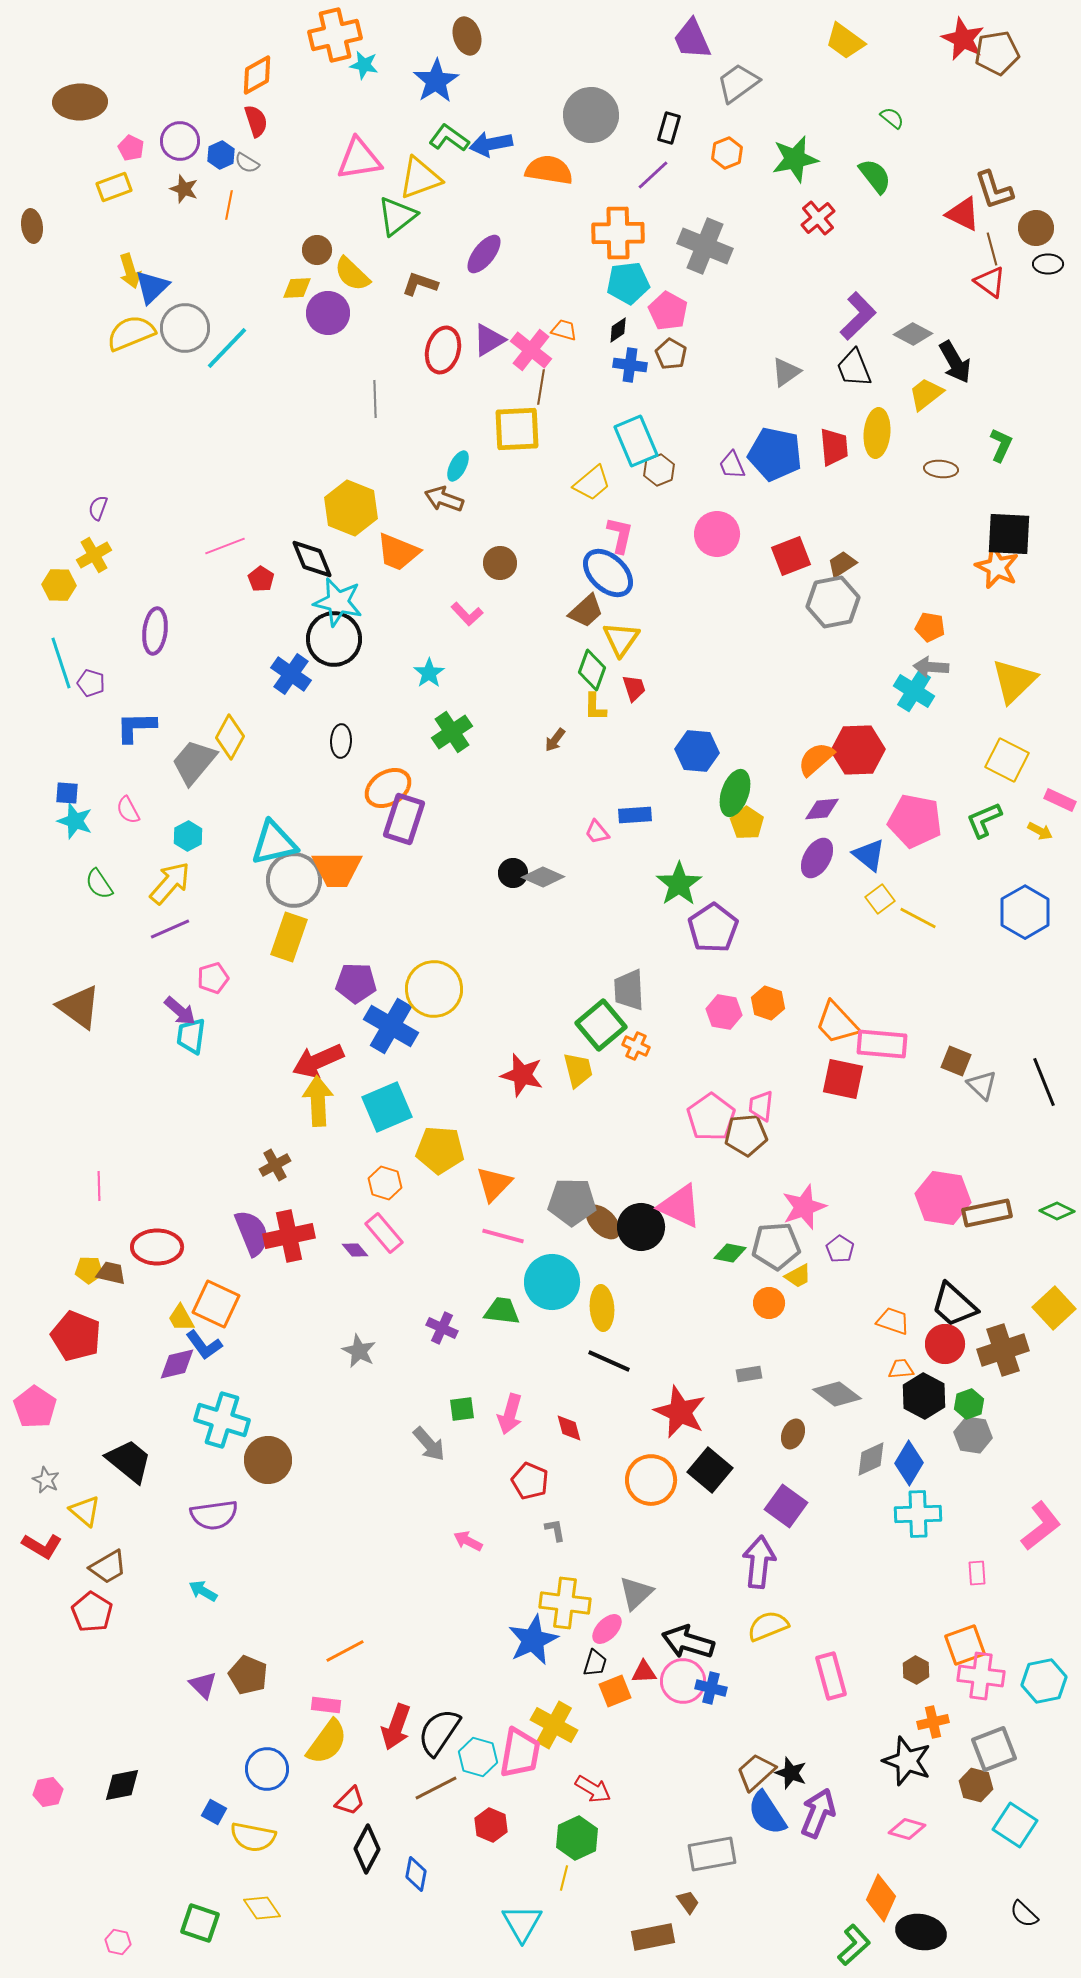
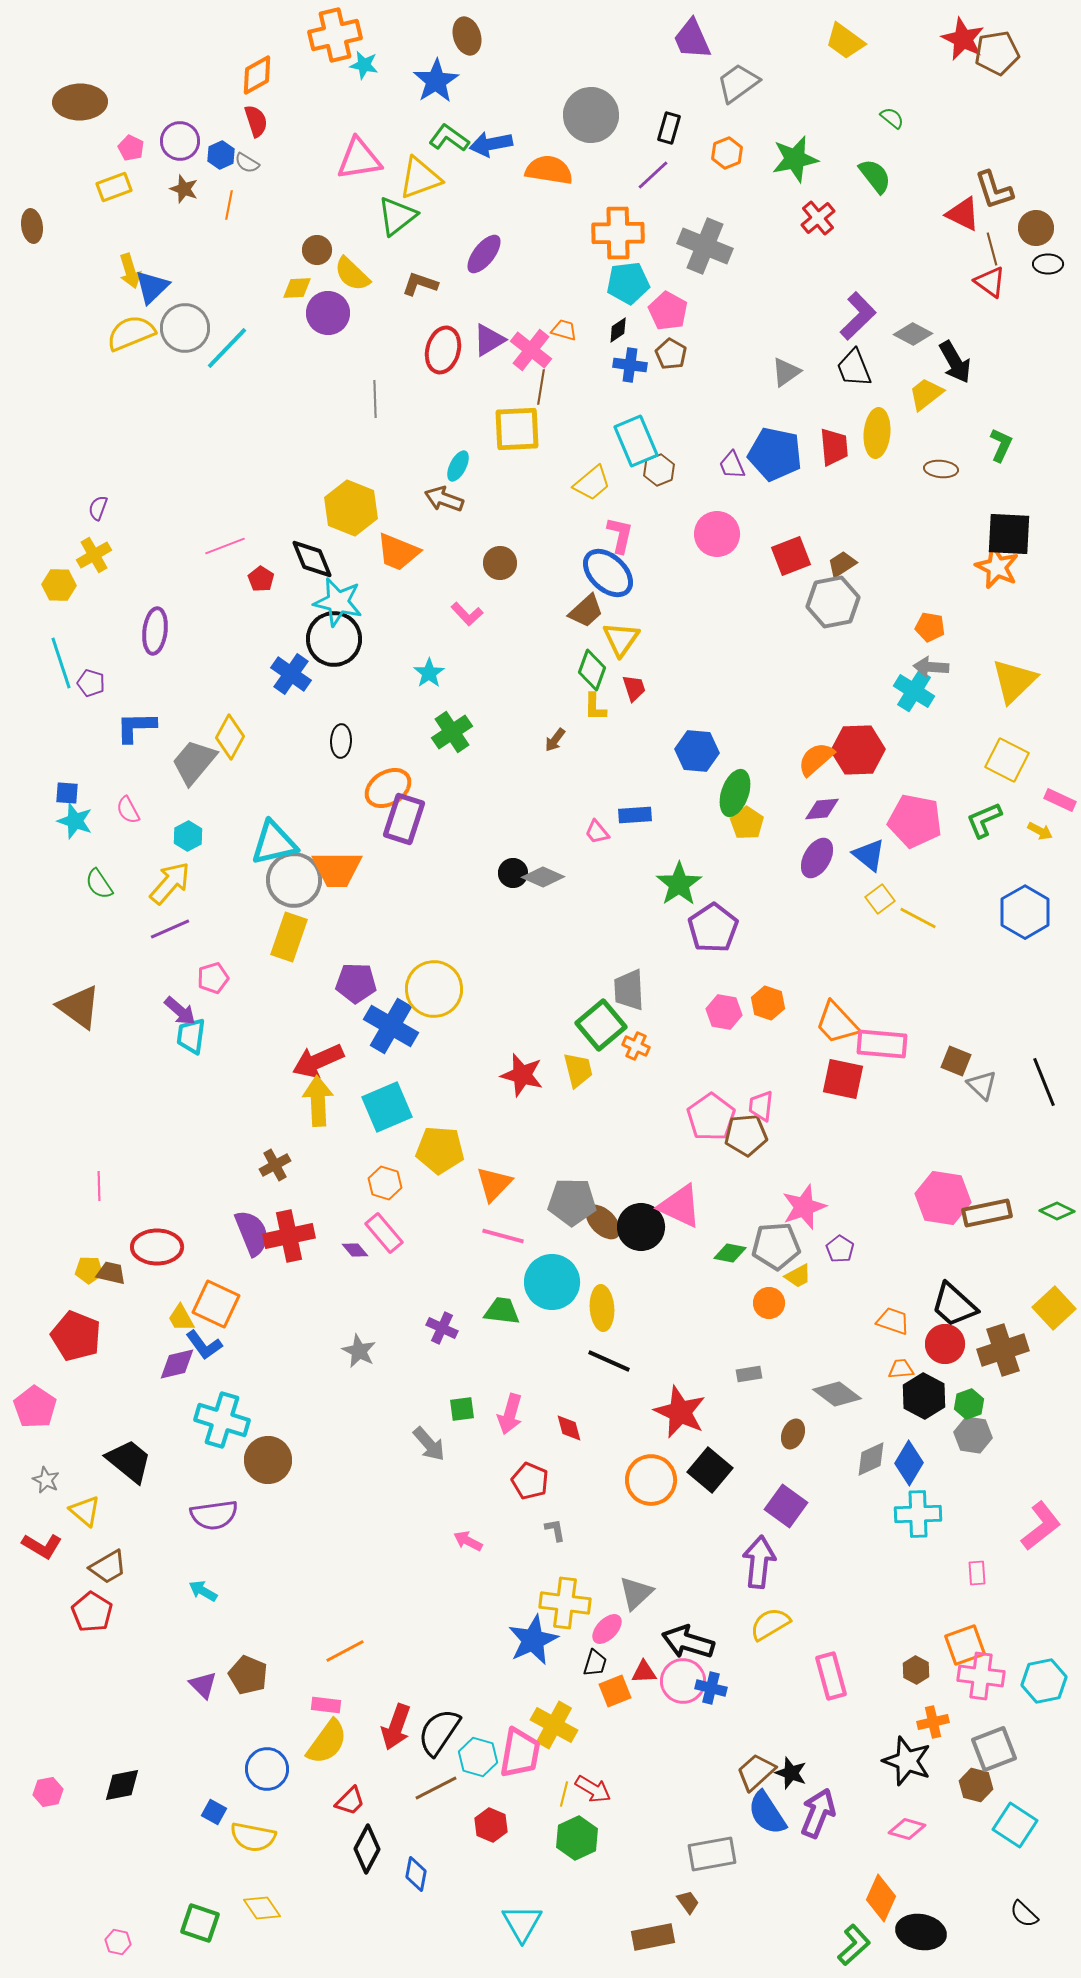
yellow semicircle at (768, 1626): moved 2 px right, 2 px up; rotated 9 degrees counterclockwise
yellow line at (564, 1878): moved 84 px up
